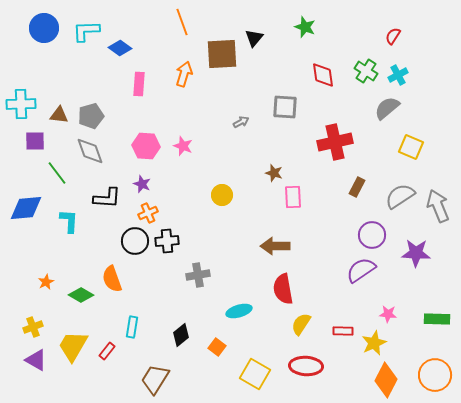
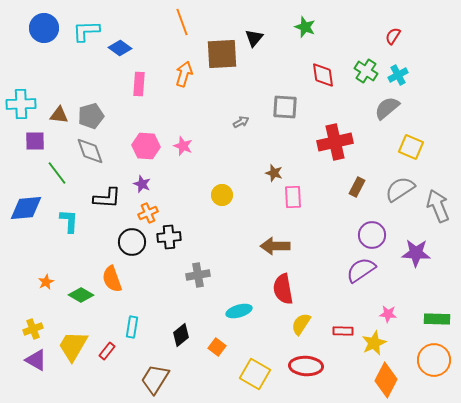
gray semicircle at (400, 196): moved 7 px up
black circle at (135, 241): moved 3 px left, 1 px down
black cross at (167, 241): moved 2 px right, 4 px up
yellow cross at (33, 327): moved 2 px down
orange circle at (435, 375): moved 1 px left, 15 px up
